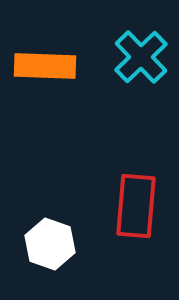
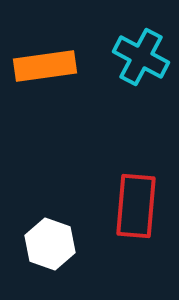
cyan cross: rotated 18 degrees counterclockwise
orange rectangle: rotated 10 degrees counterclockwise
